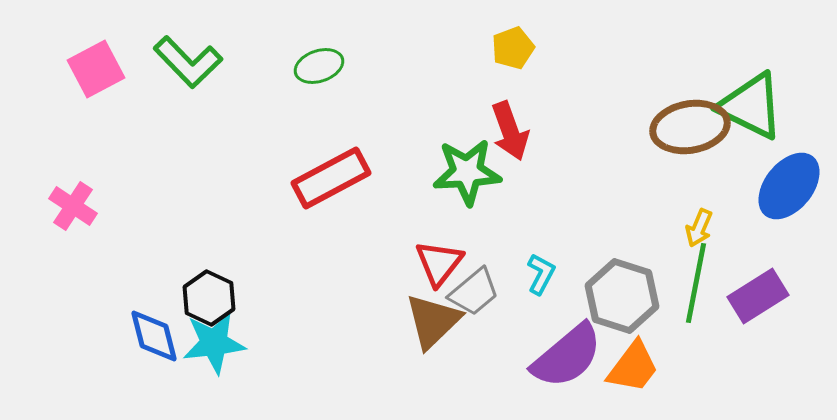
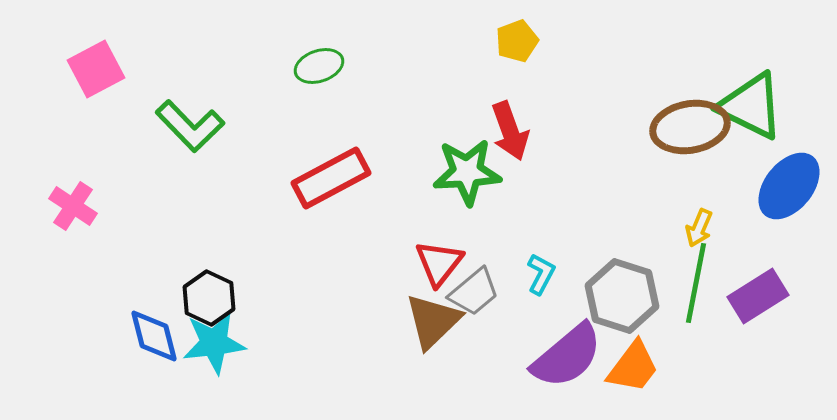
yellow pentagon: moved 4 px right, 7 px up
green L-shape: moved 2 px right, 64 px down
